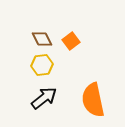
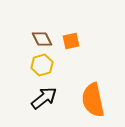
orange square: rotated 24 degrees clockwise
yellow hexagon: rotated 10 degrees counterclockwise
